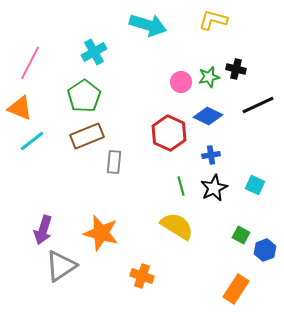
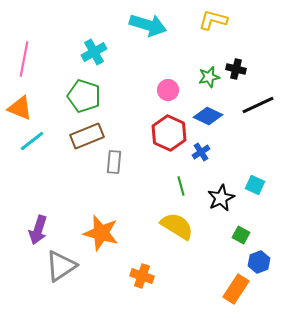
pink line: moved 6 px left, 4 px up; rotated 16 degrees counterclockwise
pink circle: moved 13 px left, 8 px down
green pentagon: rotated 20 degrees counterclockwise
blue cross: moved 10 px left, 3 px up; rotated 24 degrees counterclockwise
black star: moved 7 px right, 10 px down
purple arrow: moved 5 px left
blue hexagon: moved 6 px left, 12 px down
